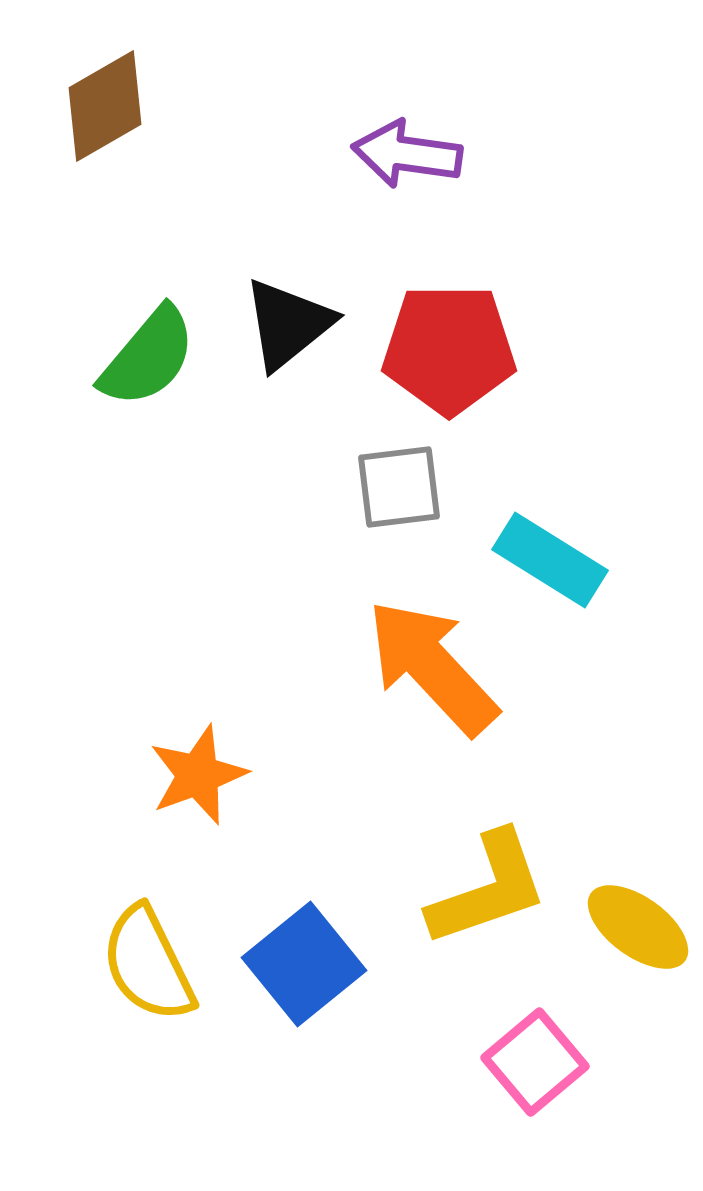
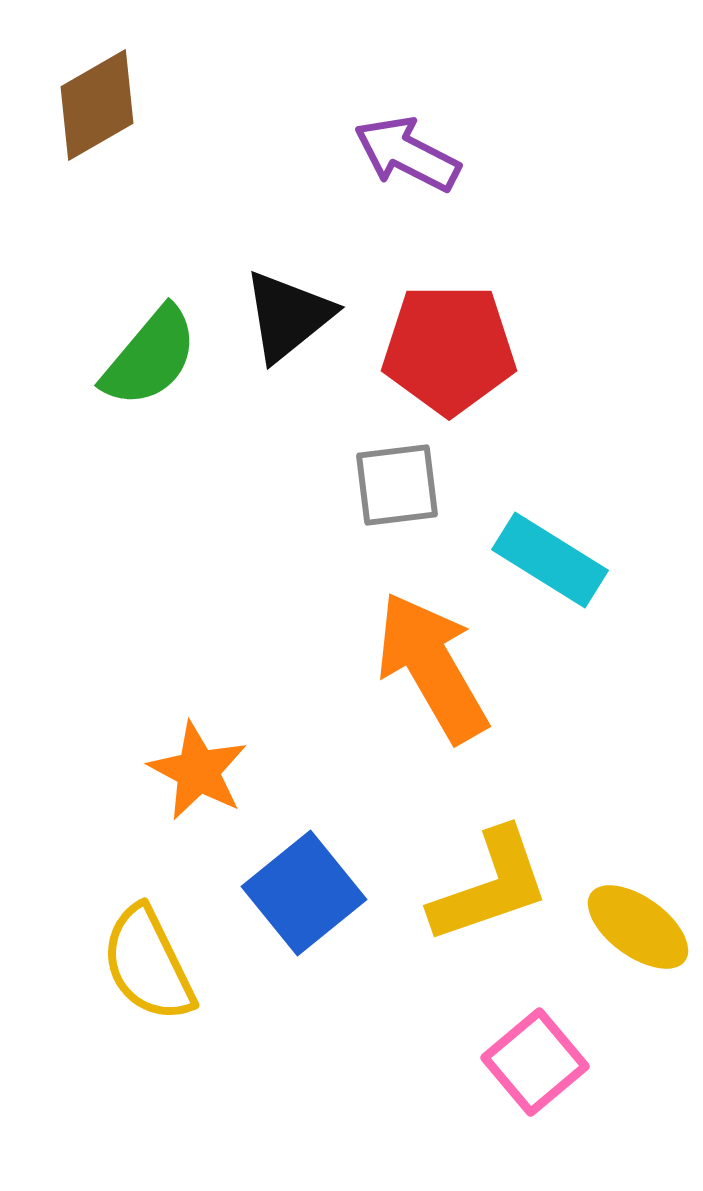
brown diamond: moved 8 px left, 1 px up
purple arrow: rotated 19 degrees clockwise
black triangle: moved 8 px up
green semicircle: moved 2 px right
gray square: moved 2 px left, 2 px up
orange arrow: rotated 13 degrees clockwise
orange star: moved 4 px up; rotated 24 degrees counterclockwise
yellow L-shape: moved 2 px right, 3 px up
blue square: moved 71 px up
